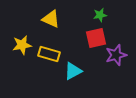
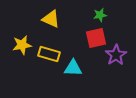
purple star: rotated 15 degrees counterclockwise
cyan triangle: moved 3 px up; rotated 30 degrees clockwise
